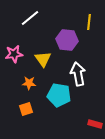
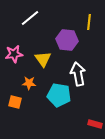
orange square: moved 11 px left, 7 px up; rotated 32 degrees clockwise
